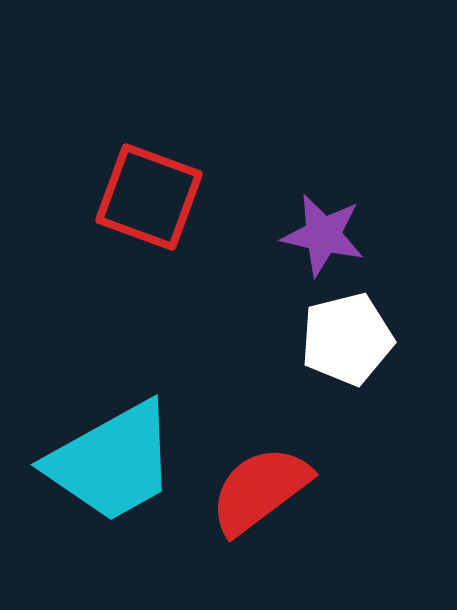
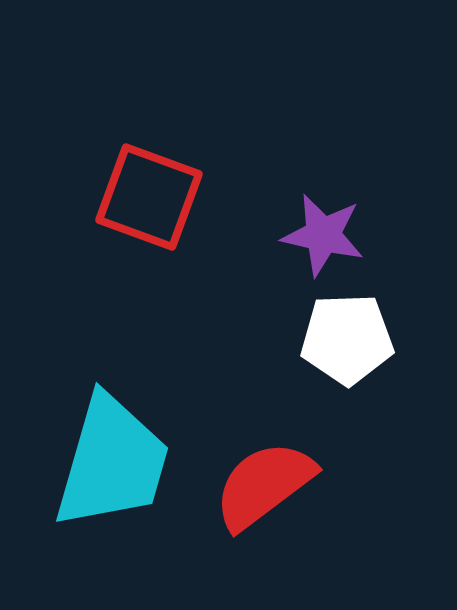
white pentagon: rotated 12 degrees clockwise
cyan trapezoid: rotated 45 degrees counterclockwise
red semicircle: moved 4 px right, 5 px up
